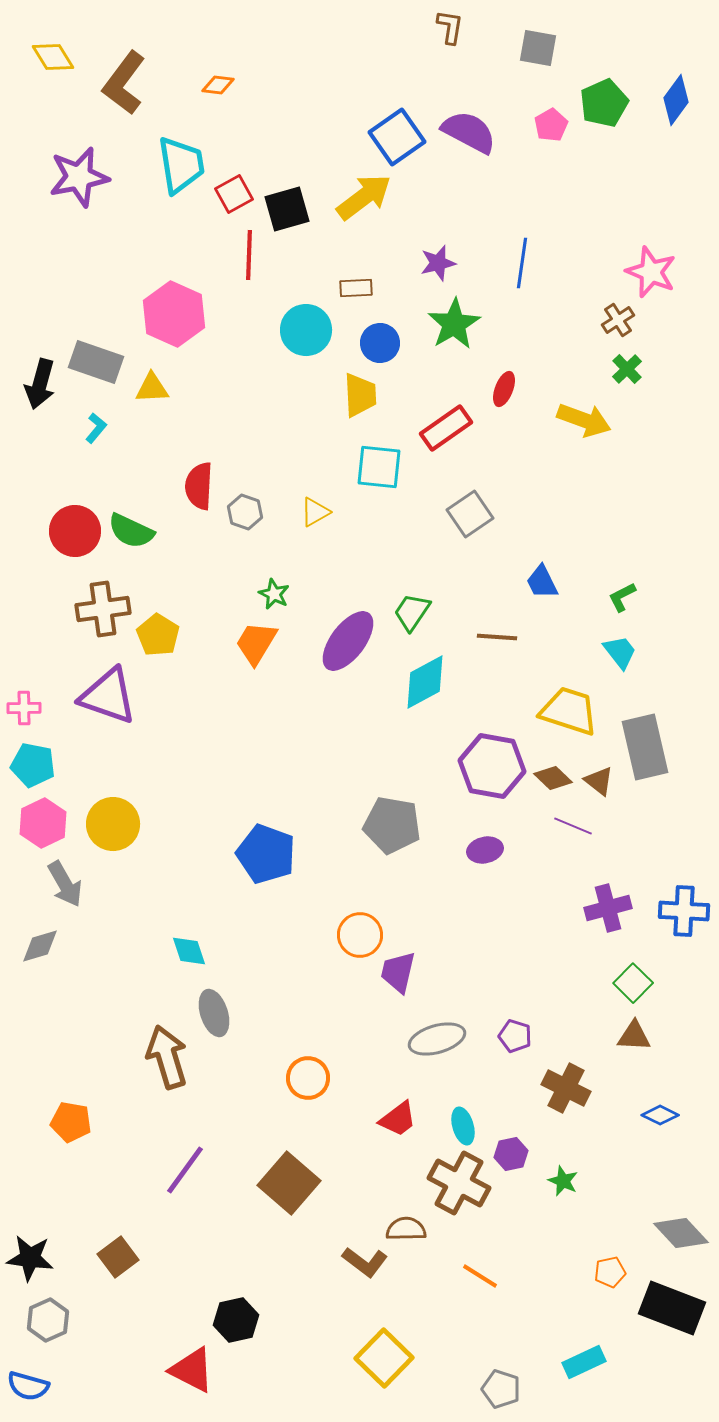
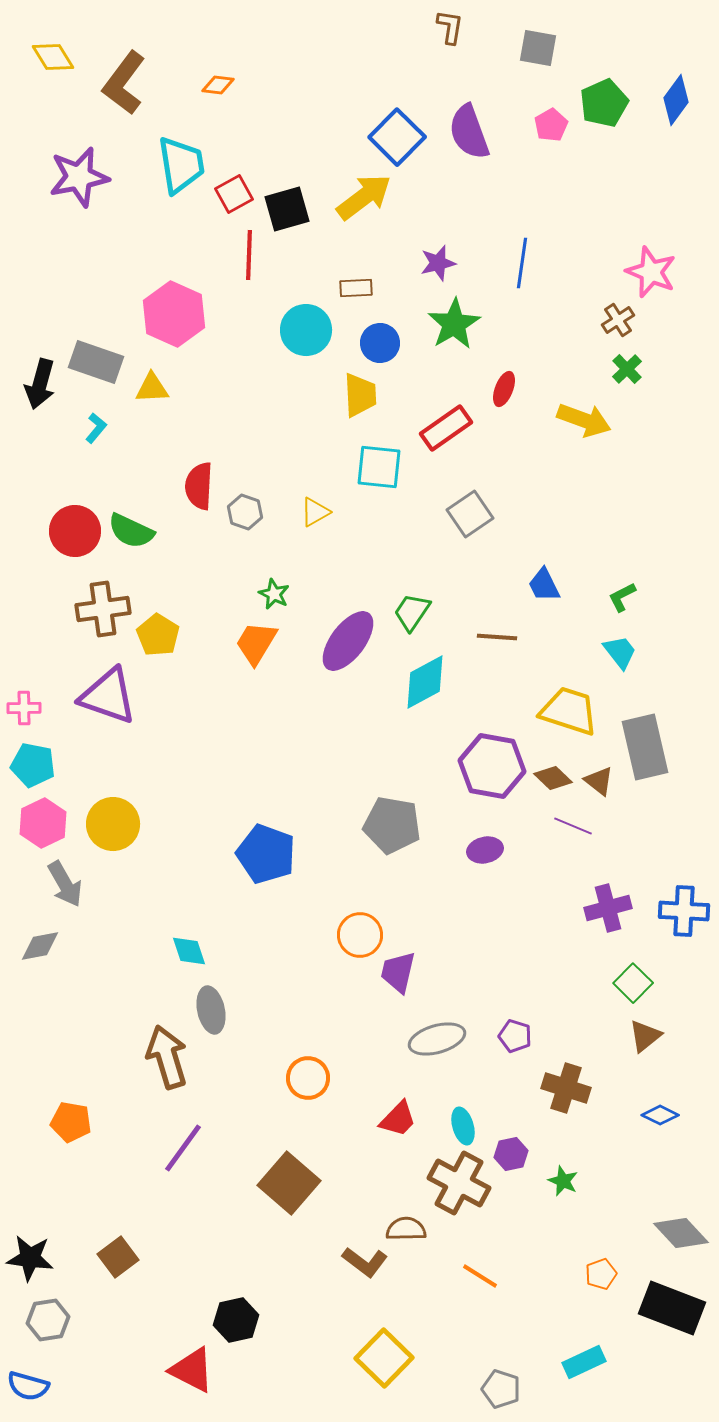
purple semicircle at (469, 132): rotated 138 degrees counterclockwise
blue square at (397, 137): rotated 10 degrees counterclockwise
blue trapezoid at (542, 582): moved 2 px right, 3 px down
gray diamond at (40, 946): rotated 6 degrees clockwise
gray ellipse at (214, 1013): moved 3 px left, 3 px up; rotated 6 degrees clockwise
brown triangle at (634, 1036): moved 11 px right; rotated 42 degrees counterclockwise
brown cross at (566, 1088): rotated 9 degrees counterclockwise
red trapezoid at (398, 1119): rotated 9 degrees counterclockwise
purple line at (185, 1170): moved 2 px left, 22 px up
orange pentagon at (610, 1272): moved 9 px left, 2 px down; rotated 8 degrees counterclockwise
gray hexagon at (48, 1320): rotated 15 degrees clockwise
